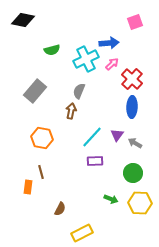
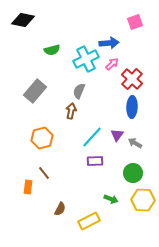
orange hexagon: rotated 25 degrees counterclockwise
brown line: moved 3 px right, 1 px down; rotated 24 degrees counterclockwise
yellow hexagon: moved 3 px right, 3 px up
yellow rectangle: moved 7 px right, 12 px up
